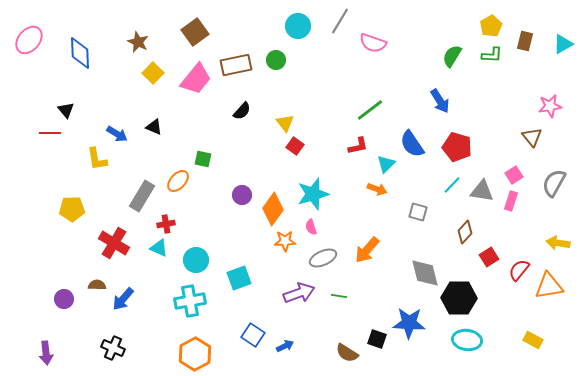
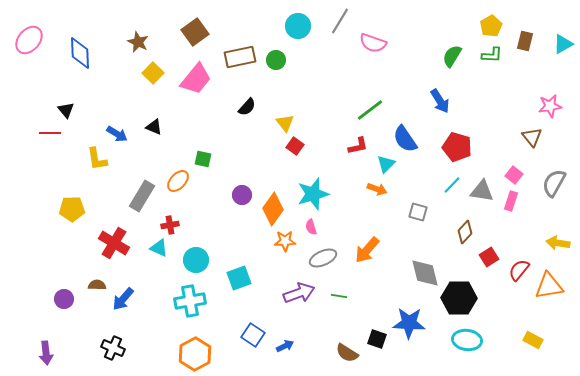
brown rectangle at (236, 65): moved 4 px right, 8 px up
black semicircle at (242, 111): moved 5 px right, 4 px up
blue semicircle at (412, 144): moved 7 px left, 5 px up
pink square at (514, 175): rotated 18 degrees counterclockwise
red cross at (166, 224): moved 4 px right, 1 px down
